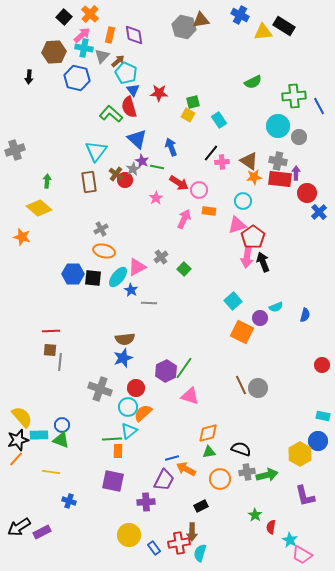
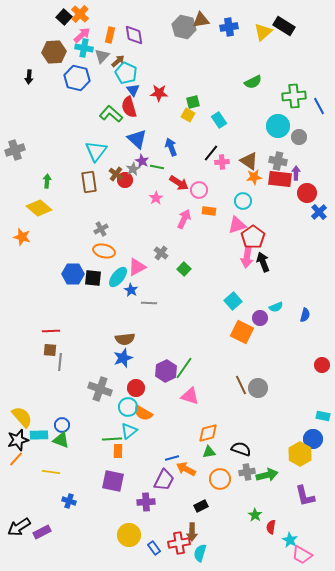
orange cross at (90, 14): moved 10 px left
blue cross at (240, 15): moved 11 px left, 12 px down; rotated 36 degrees counterclockwise
yellow triangle at (263, 32): rotated 36 degrees counterclockwise
gray cross at (161, 257): moved 4 px up; rotated 16 degrees counterclockwise
orange semicircle at (143, 413): rotated 108 degrees counterclockwise
blue circle at (318, 441): moved 5 px left, 2 px up
